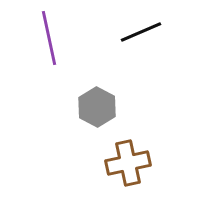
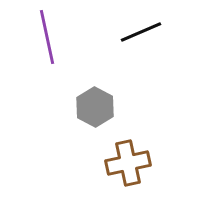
purple line: moved 2 px left, 1 px up
gray hexagon: moved 2 px left
